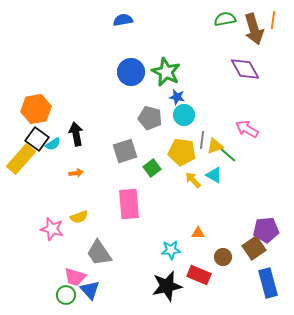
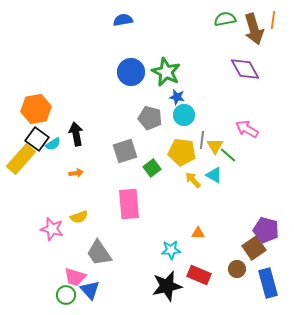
yellow triangle: rotated 42 degrees counterclockwise
purple pentagon: rotated 20 degrees clockwise
brown circle: moved 14 px right, 12 px down
